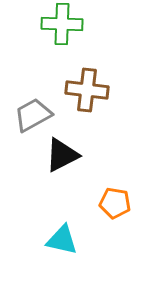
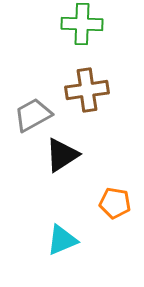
green cross: moved 20 px right
brown cross: rotated 15 degrees counterclockwise
black triangle: rotated 6 degrees counterclockwise
cyan triangle: rotated 36 degrees counterclockwise
